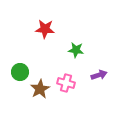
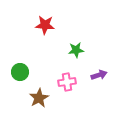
red star: moved 4 px up
green star: rotated 14 degrees counterclockwise
pink cross: moved 1 px right, 1 px up; rotated 24 degrees counterclockwise
brown star: moved 1 px left, 9 px down
